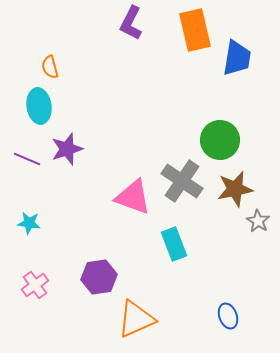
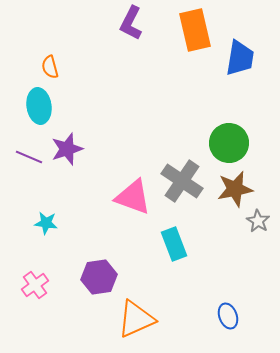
blue trapezoid: moved 3 px right
green circle: moved 9 px right, 3 px down
purple line: moved 2 px right, 2 px up
cyan star: moved 17 px right
